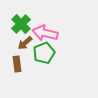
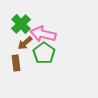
pink arrow: moved 2 px left, 1 px down
green pentagon: rotated 15 degrees counterclockwise
brown rectangle: moved 1 px left, 1 px up
